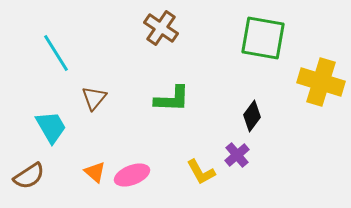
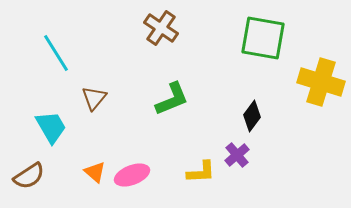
green L-shape: rotated 24 degrees counterclockwise
yellow L-shape: rotated 64 degrees counterclockwise
